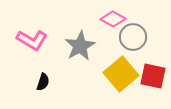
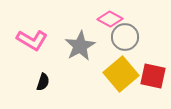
pink diamond: moved 3 px left
gray circle: moved 8 px left
